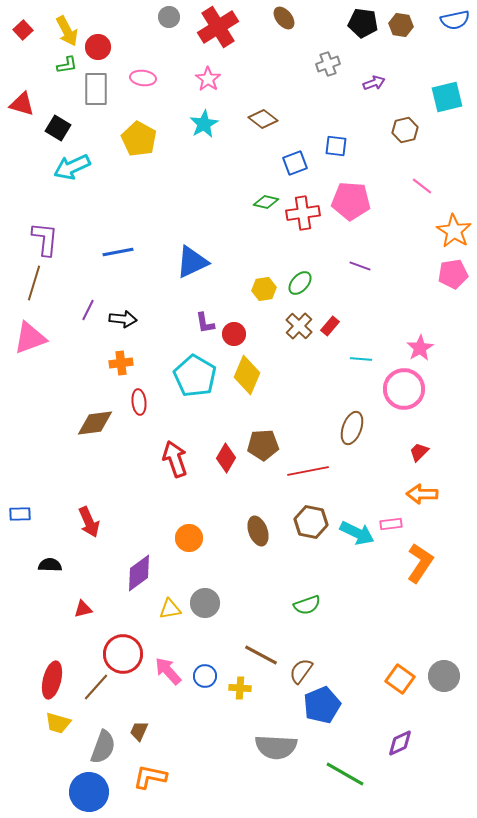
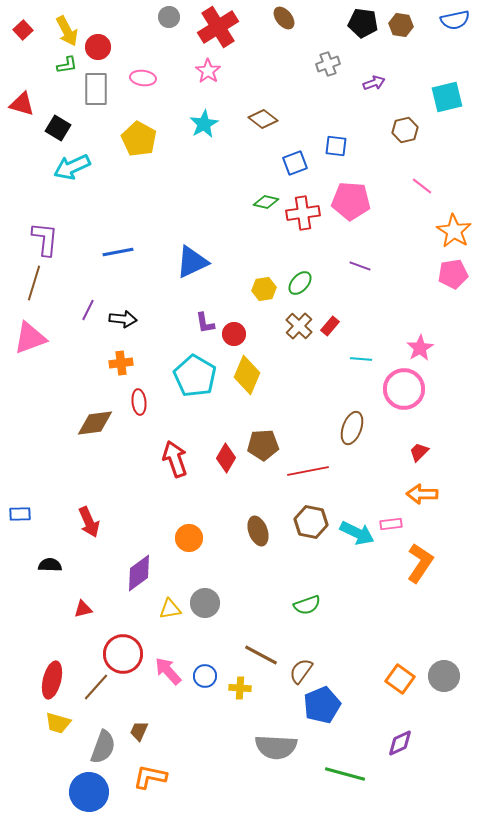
pink star at (208, 79): moved 8 px up
green line at (345, 774): rotated 15 degrees counterclockwise
